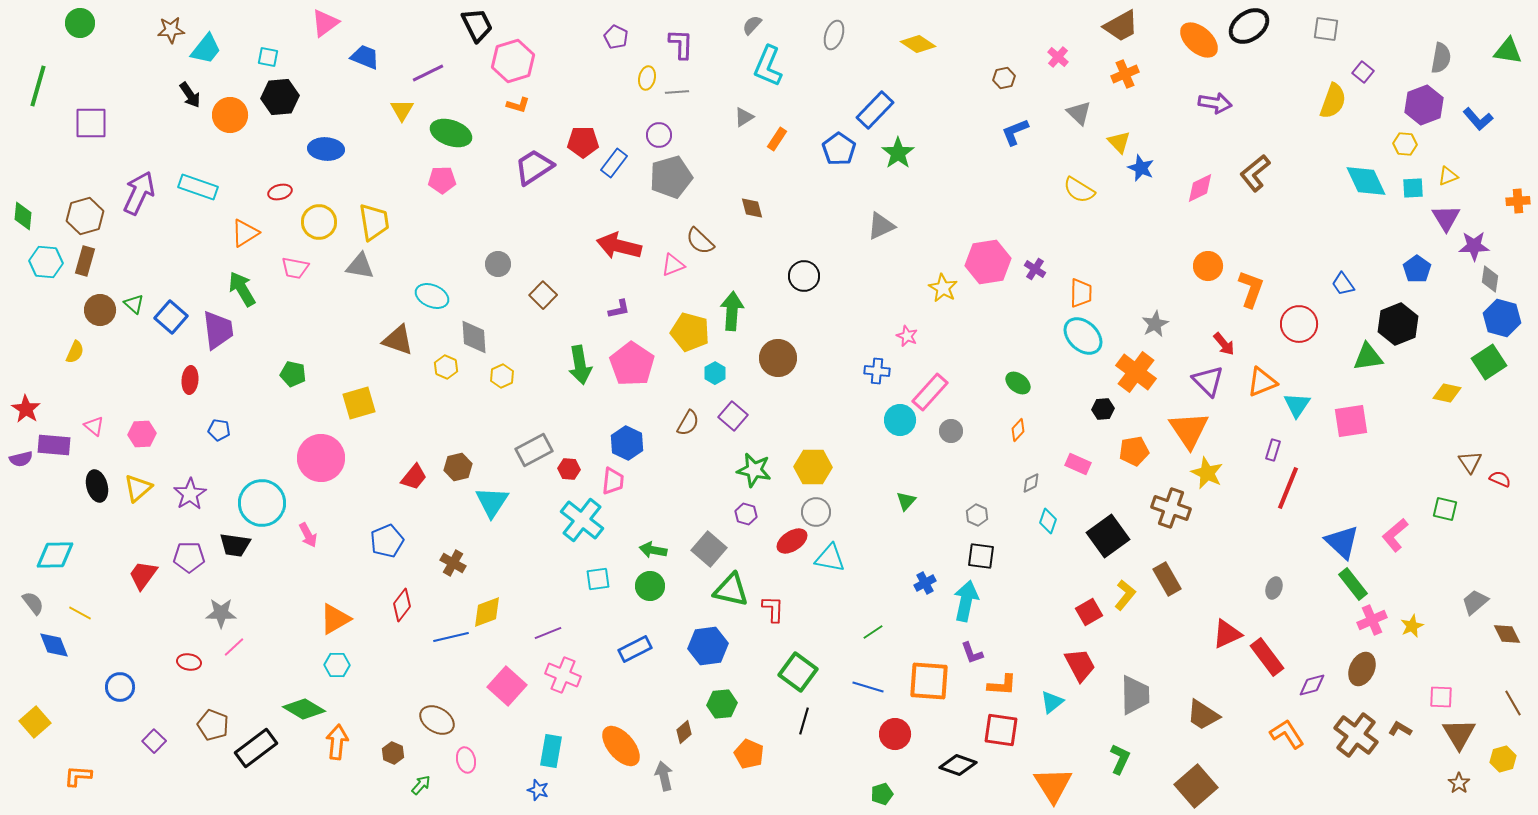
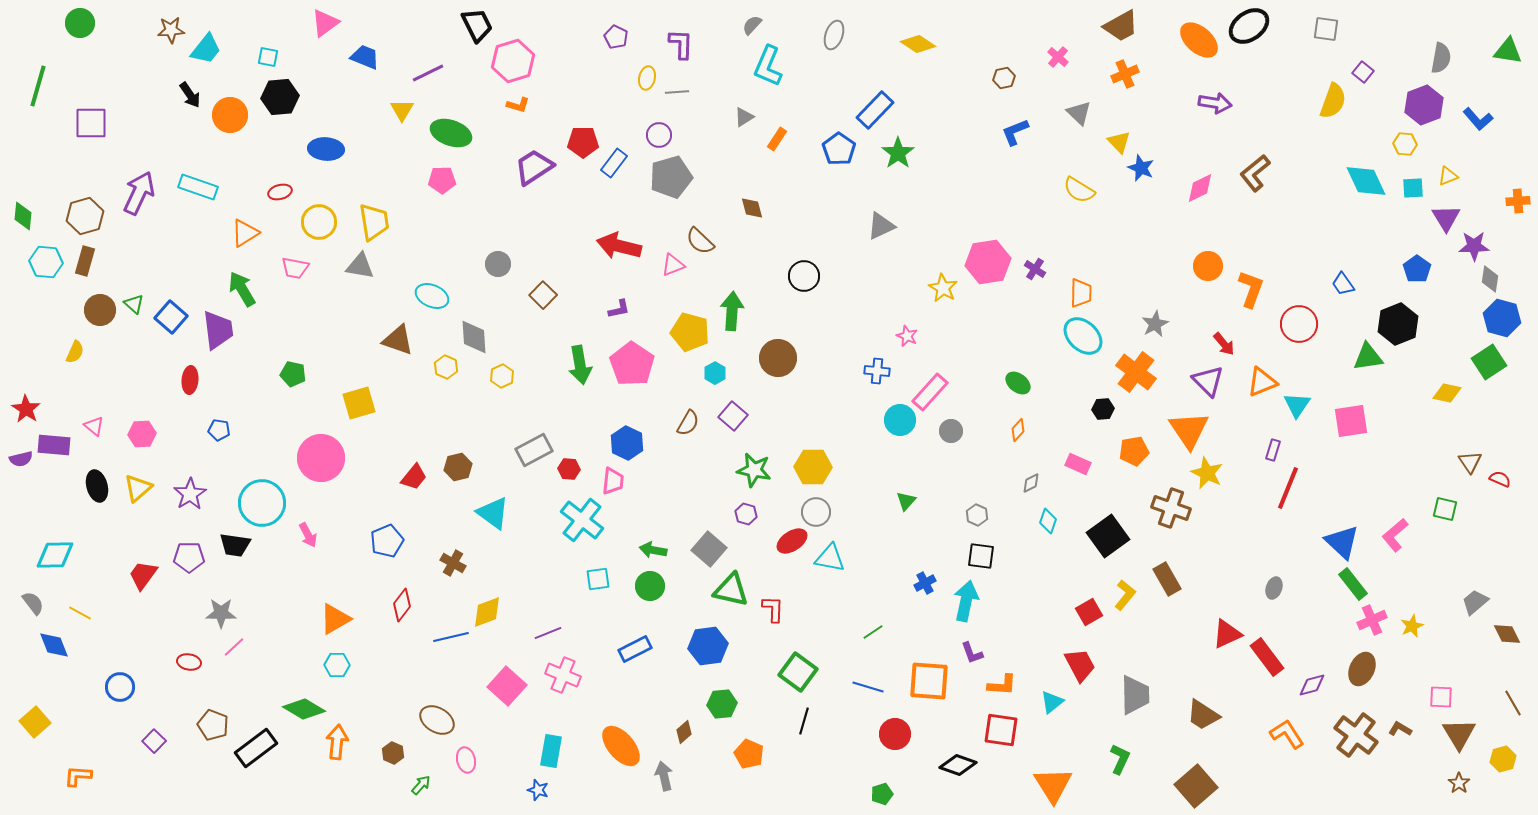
cyan triangle at (492, 502): moved 1 px right, 11 px down; rotated 27 degrees counterclockwise
